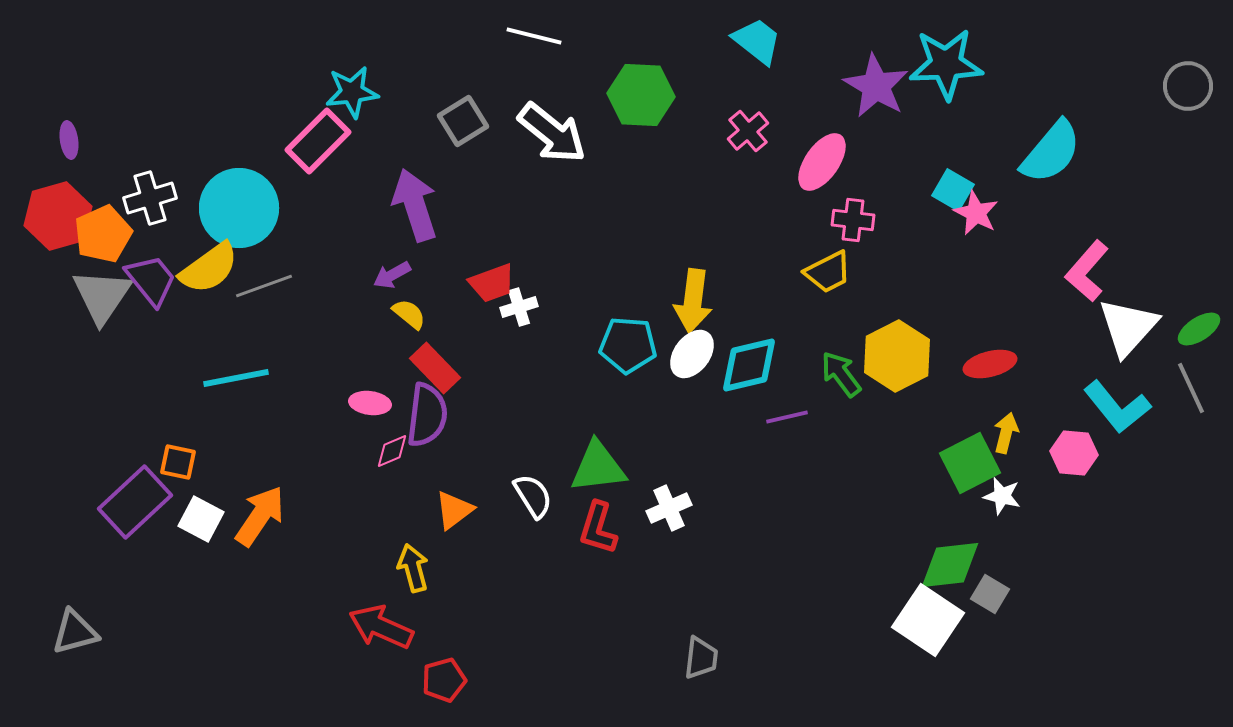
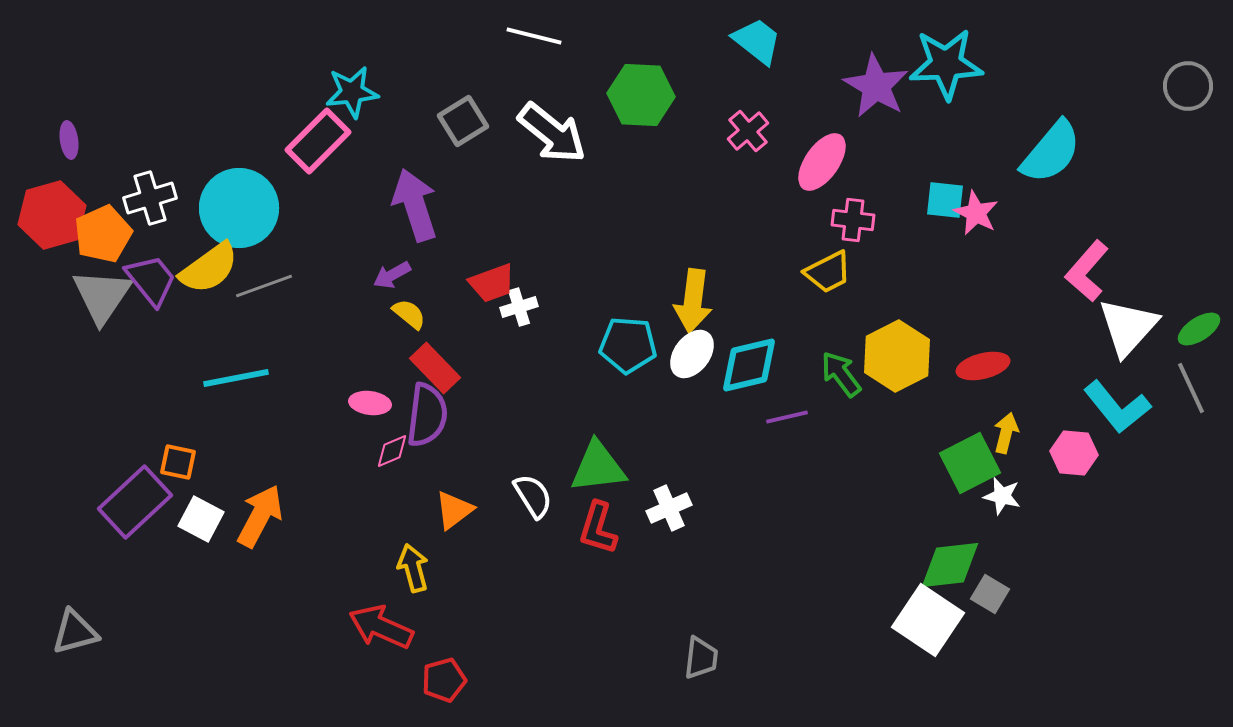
cyan square at (953, 190): moved 8 px left, 10 px down; rotated 24 degrees counterclockwise
red hexagon at (58, 216): moved 6 px left, 1 px up
red ellipse at (990, 364): moved 7 px left, 2 px down
orange arrow at (260, 516): rotated 6 degrees counterclockwise
